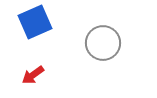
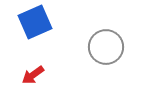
gray circle: moved 3 px right, 4 px down
